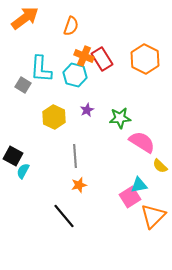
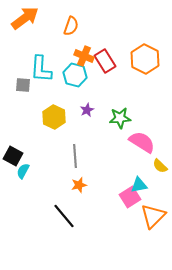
red rectangle: moved 3 px right, 2 px down
gray square: rotated 28 degrees counterclockwise
